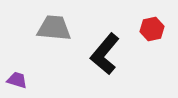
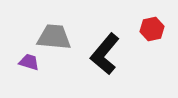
gray trapezoid: moved 9 px down
purple trapezoid: moved 12 px right, 18 px up
